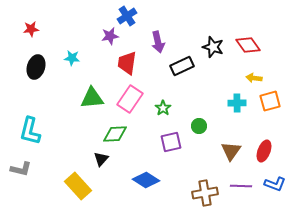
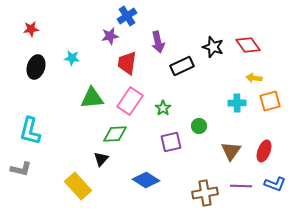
pink rectangle: moved 2 px down
